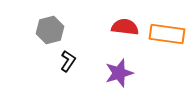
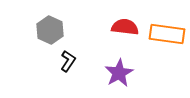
gray hexagon: rotated 20 degrees counterclockwise
purple star: rotated 12 degrees counterclockwise
